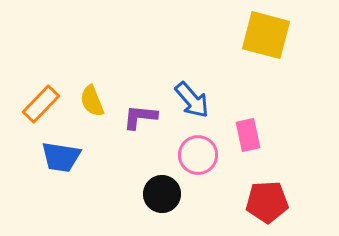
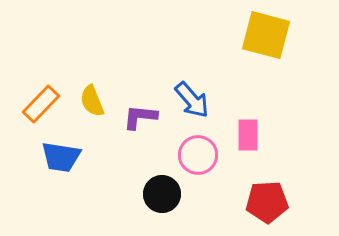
pink rectangle: rotated 12 degrees clockwise
